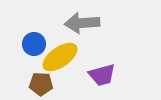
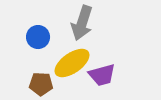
gray arrow: rotated 68 degrees counterclockwise
blue circle: moved 4 px right, 7 px up
yellow ellipse: moved 12 px right, 6 px down
